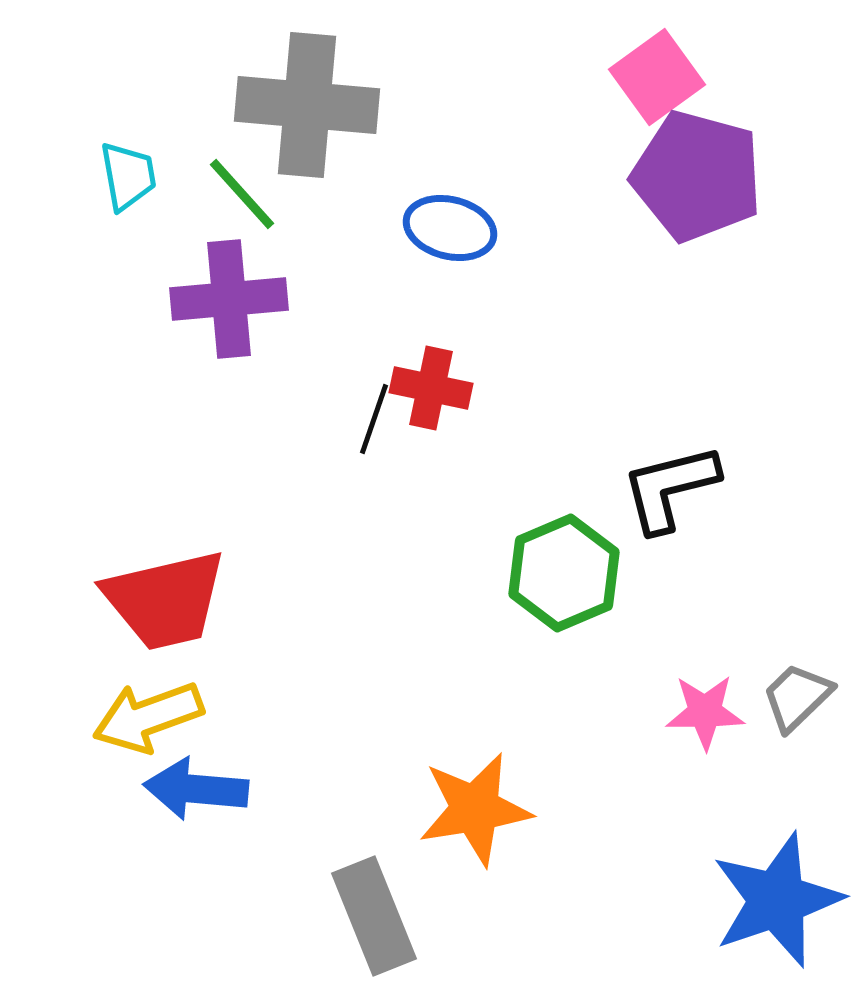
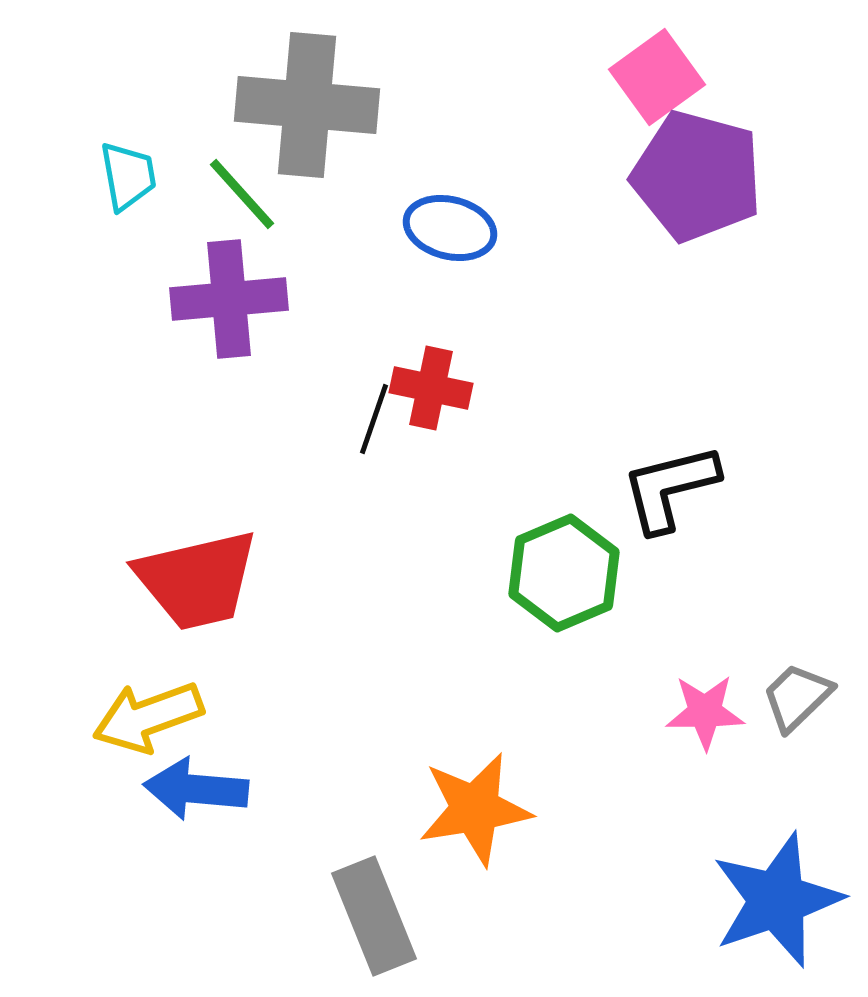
red trapezoid: moved 32 px right, 20 px up
